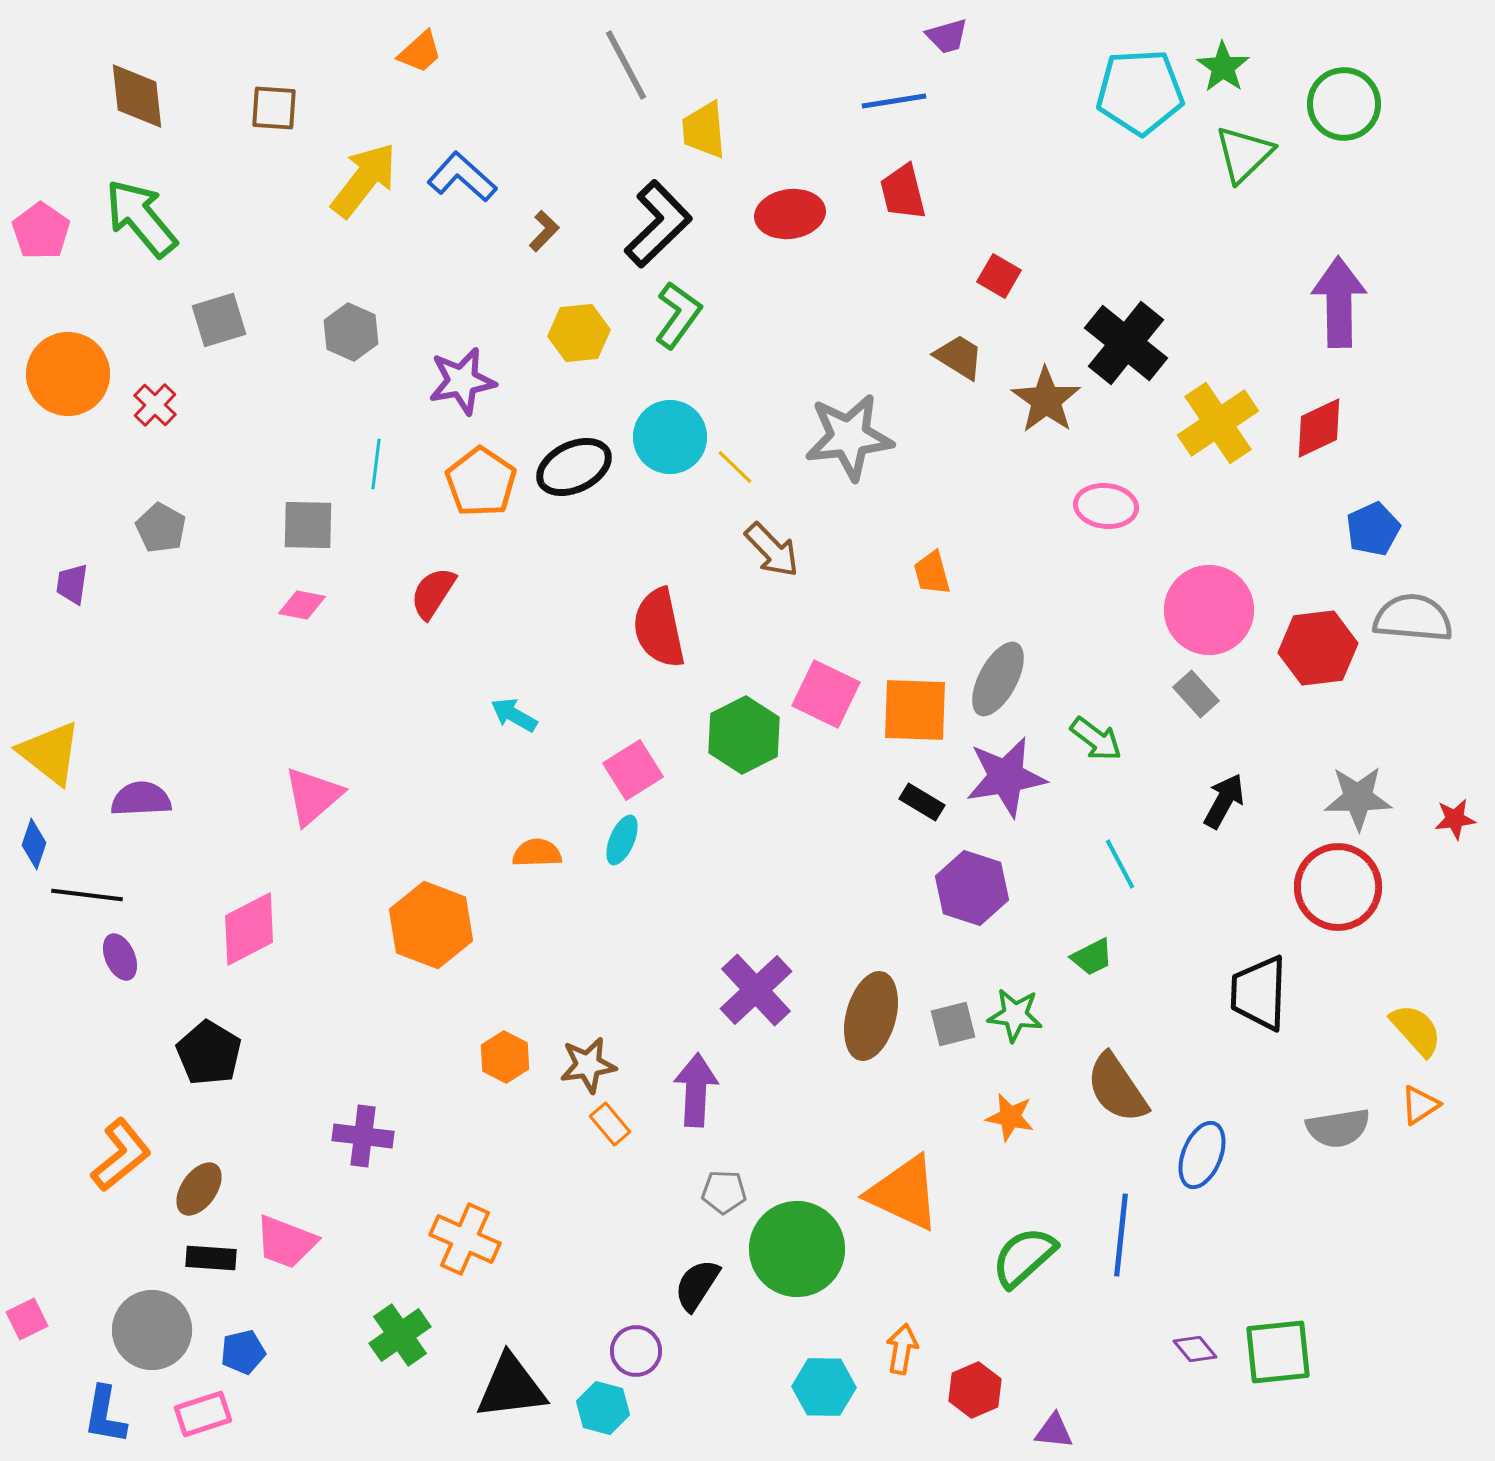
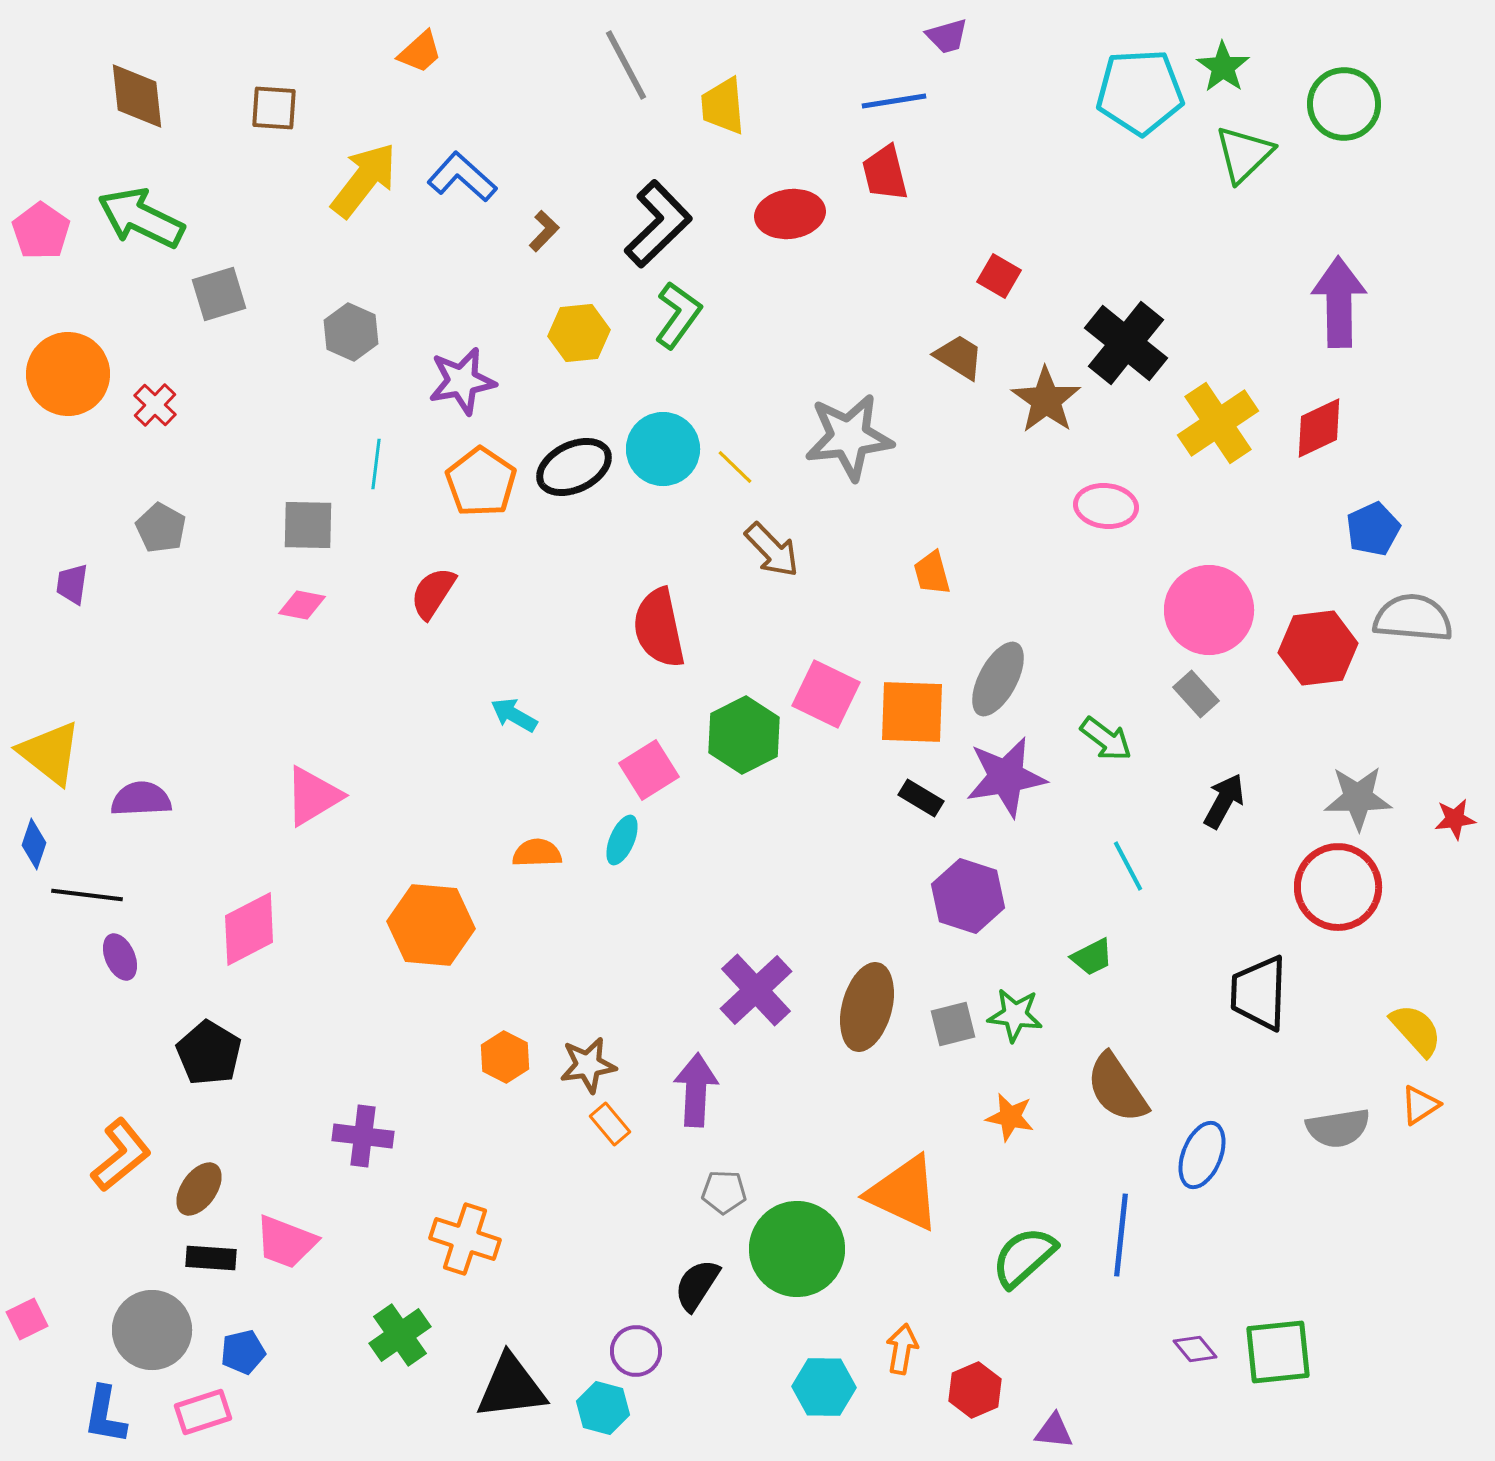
yellow trapezoid at (704, 130): moved 19 px right, 24 px up
red trapezoid at (903, 192): moved 18 px left, 19 px up
green arrow at (141, 218): rotated 24 degrees counterclockwise
gray square at (219, 320): moved 26 px up
cyan circle at (670, 437): moved 7 px left, 12 px down
orange square at (915, 710): moved 3 px left, 2 px down
green arrow at (1096, 739): moved 10 px right
pink square at (633, 770): moved 16 px right
pink triangle at (313, 796): rotated 10 degrees clockwise
black rectangle at (922, 802): moved 1 px left, 4 px up
cyan line at (1120, 864): moved 8 px right, 2 px down
purple hexagon at (972, 888): moved 4 px left, 8 px down
orange hexagon at (431, 925): rotated 16 degrees counterclockwise
brown ellipse at (871, 1016): moved 4 px left, 9 px up
orange cross at (465, 1239): rotated 6 degrees counterclockwise
pink rectangle at (203, 1414): moved 2 px up
